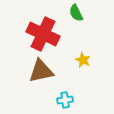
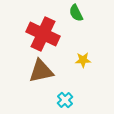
yellow star: rotated 28 degrees counterclockwise
cyan cross: rotated 35 degrees counterclockwise
